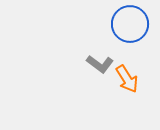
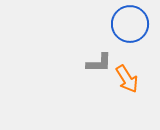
gray L-shape: moved 1 px left, 1 px up; rotated 36 degrees counterclockwise
